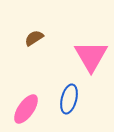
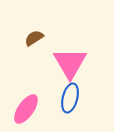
pink triangle: moved 21 px left, 7 px down
blue ellipse: moved 1 px right, 1 px up
